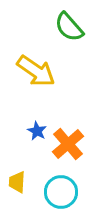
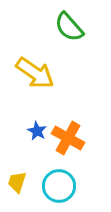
yellow arrow: moved 1 px left, 2 px down
orange cross: moved 6 px up; rotated 20 degrees counterclockwise
yellow trapezoid: rotated 15 degrees clockwise
cyan circle: moved 2 px left, 6 px up
